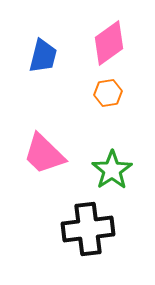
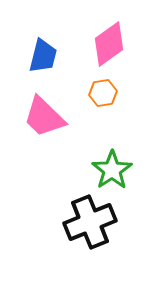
pink diamond: moved 1 px down
orange hexagon: moved 5 px left
pink trapezoid: moved 37 px up
black cross: moved 2 px right, 7 px up; rotated 15 degrees counterclockwise
